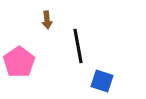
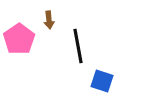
brown arrow: moved 2 px right
pink pentagon: moved 23 px up
